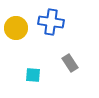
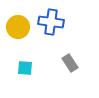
yellow circle: moved 2 px right, 1 px up
cyan square: moved 8 px left, 7 px up
